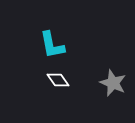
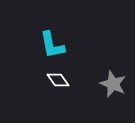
gray star: moved 1 px down
